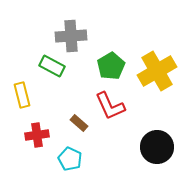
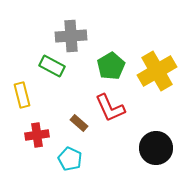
red L-shape: moved 2 px down
black circle: moved 1 px left, 1 px down
